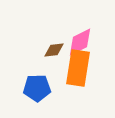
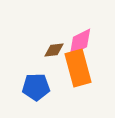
orange rectangle: rotated 24 degrees counterclockwise
blue pentagon: moved 1 px left, 1 px up
